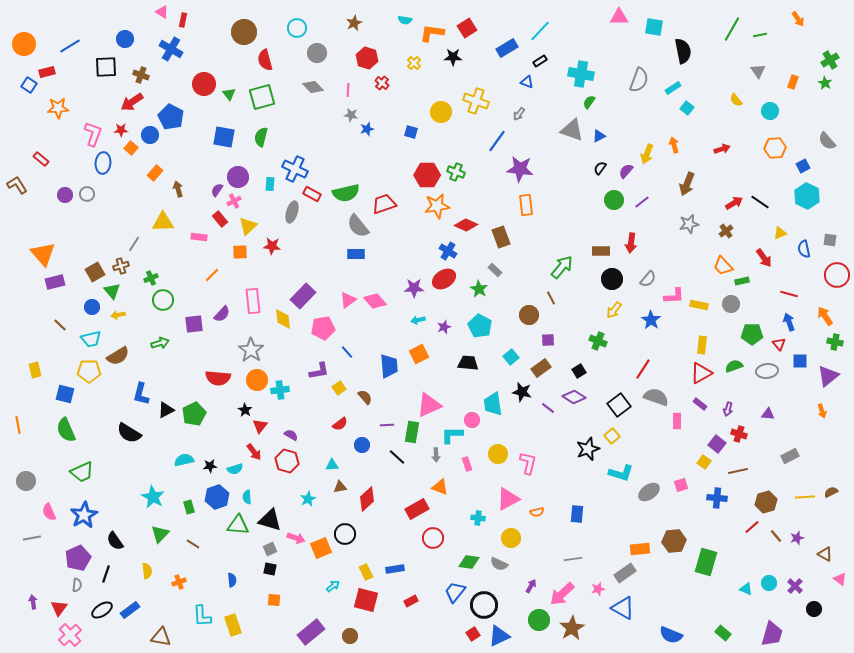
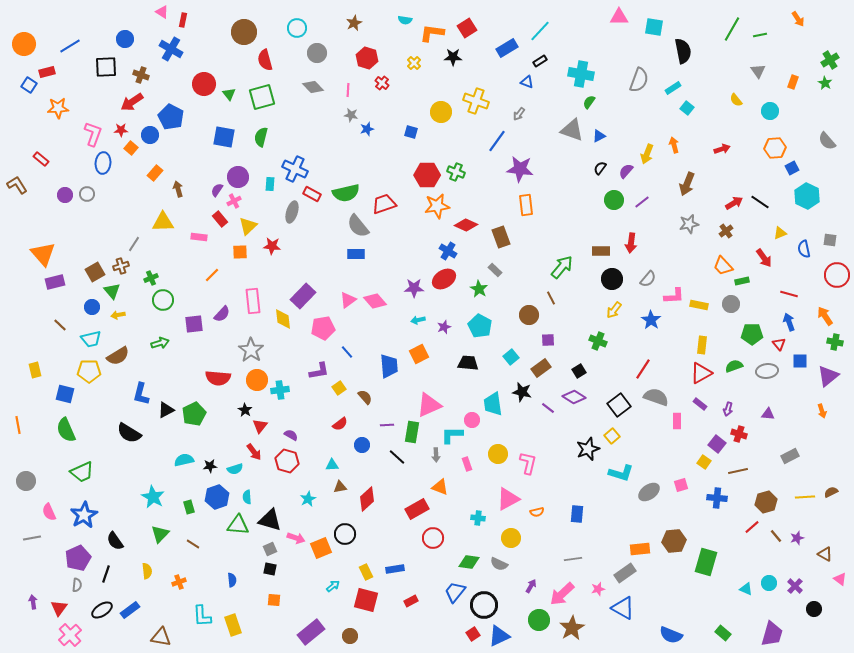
blue square at (803, 166): moved 11 px left, 2 px down
